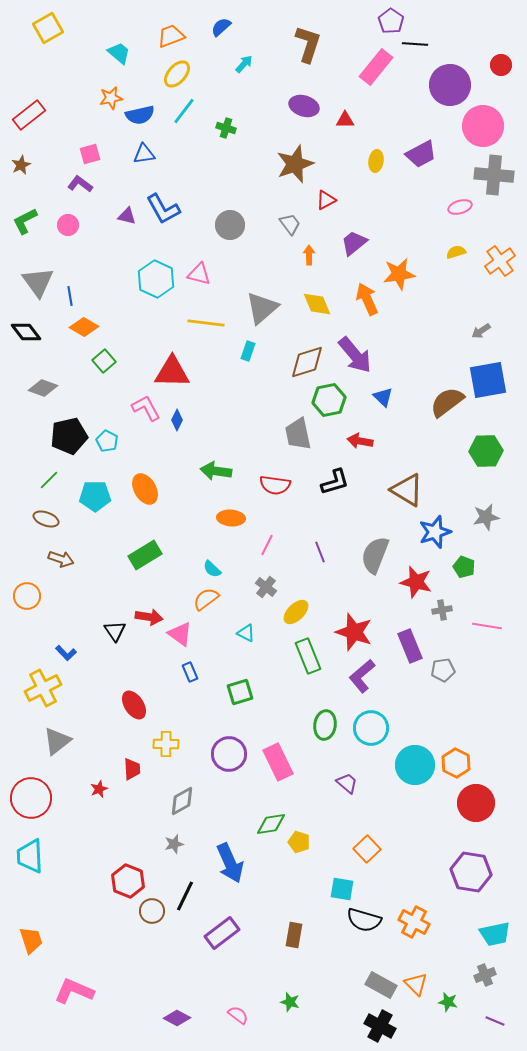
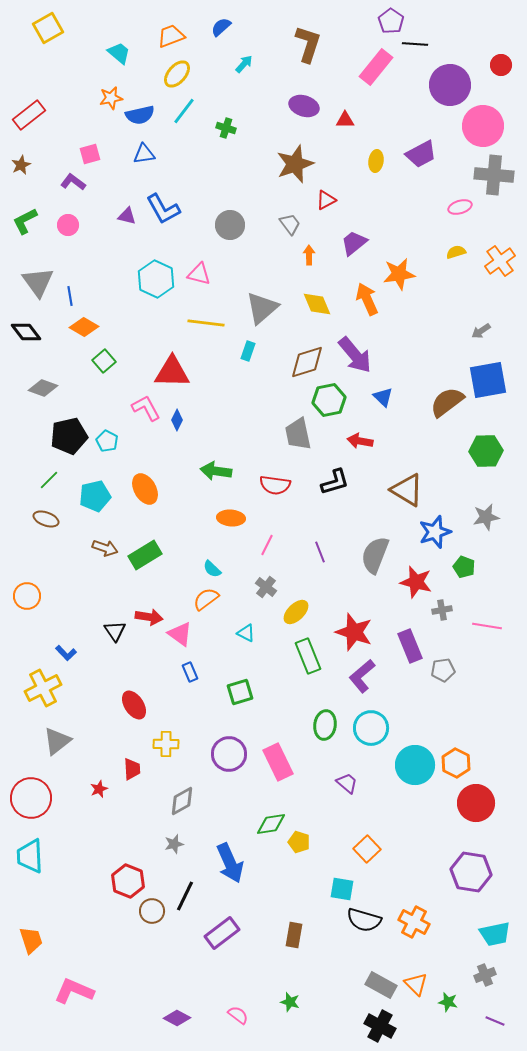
purple L-shape at (80, 184): moved 7 px left, 2 px up
cyan pentagon at (95, 496): rotated 12 degrees counterclockwise
brown arrow at (61, 559): moved 44 px right, 11 px up
